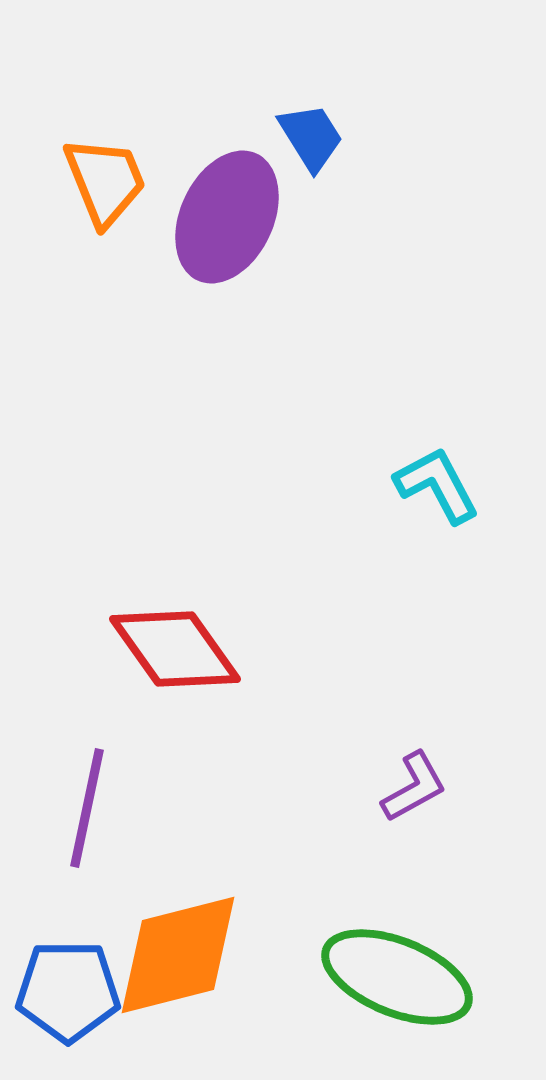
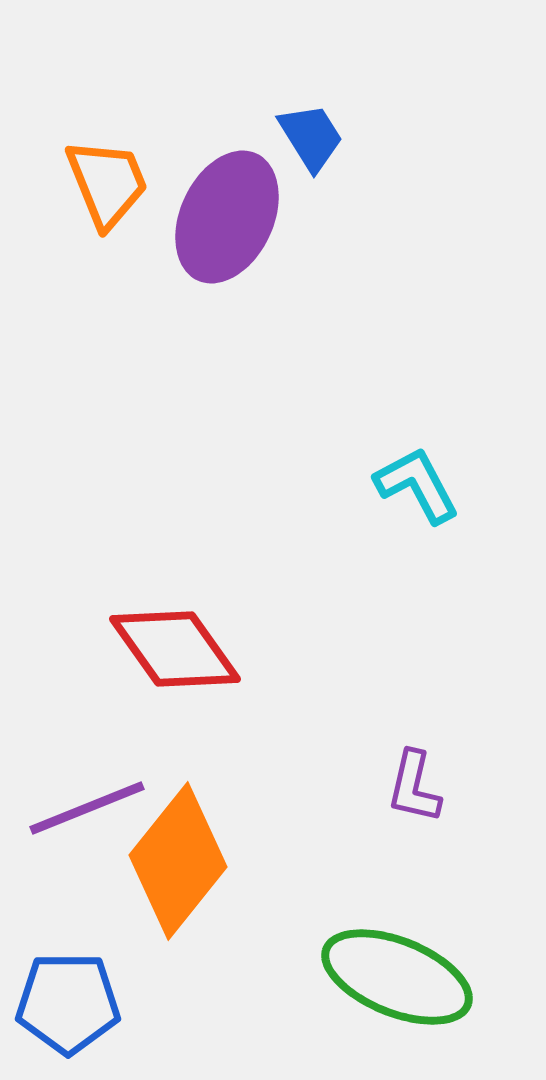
orange trapezoid: moved 2 px right, 2 px down
cyan L-shape: moved 20 px left
purple L-shape: rotated 132 degrees clockwise
purple line: rotated 56 degrees clockwise
orange diamond: moved 94 px up; rotated 37 degrees counterclockwise
blue pentagon: moved 12 px down
